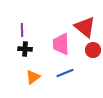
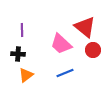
pink trapezoid: rotated 45 degrees counterclockwise
black cross: moved 7 px left, 5 px down
orange triangle: moved 7 px left, 2 px up
